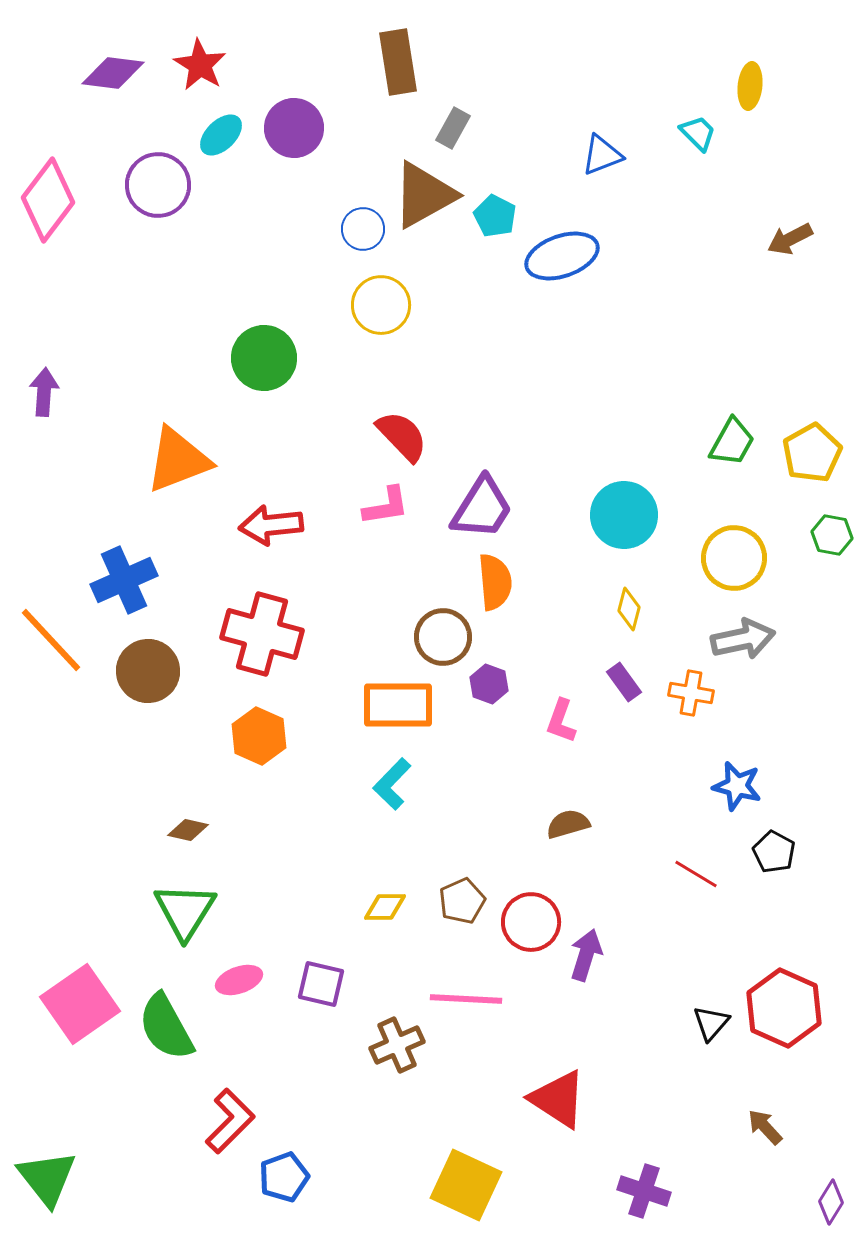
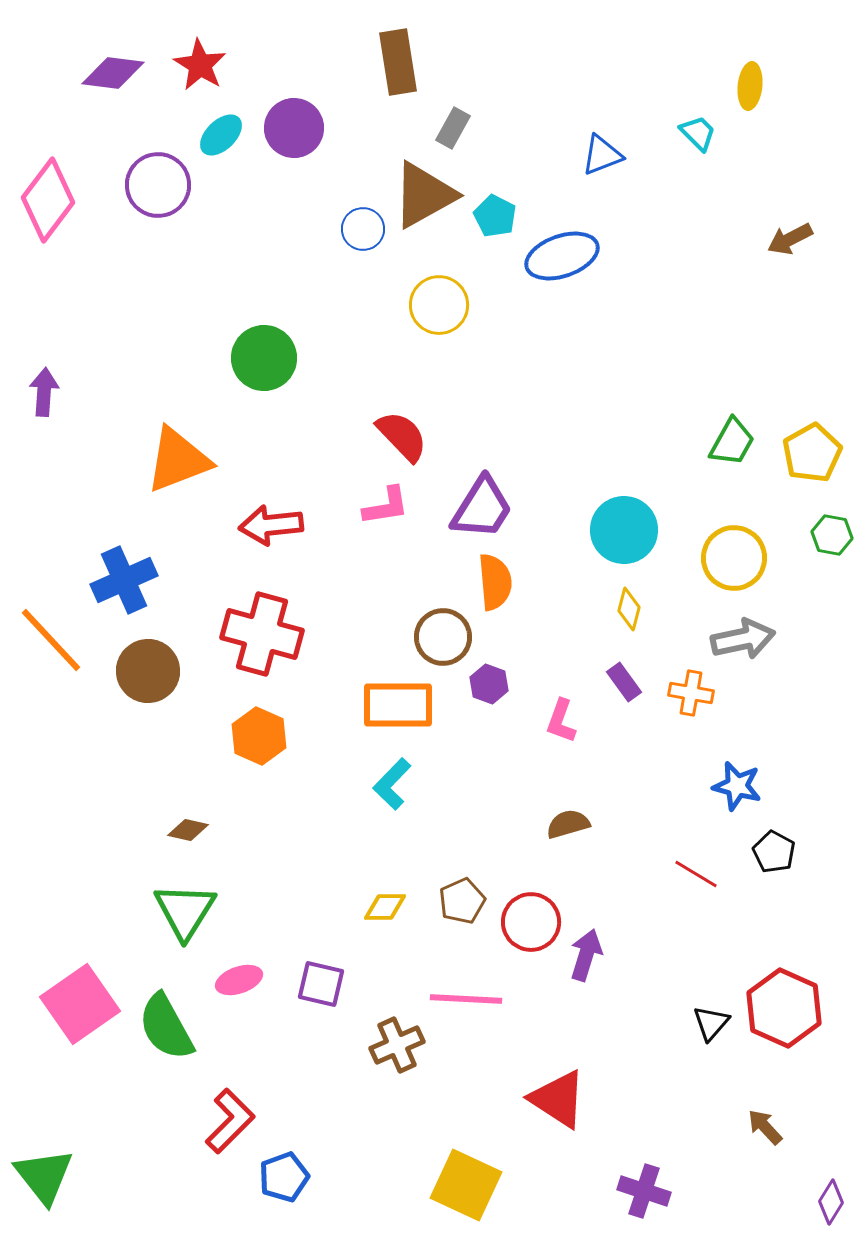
yellow circle at (381, 305): moved 58 px right
cyan circle at (624, 515): moved 15 px down
green triangle at (47, 1178): moved 3 px left, 2 px up
